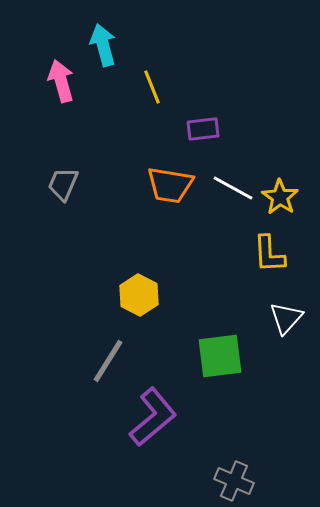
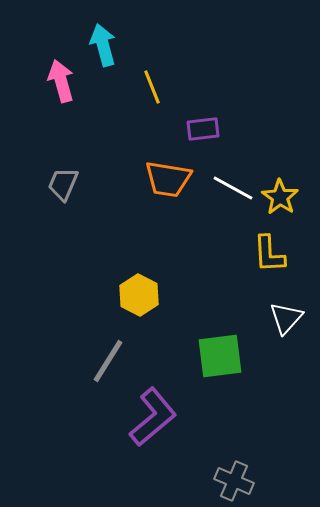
orange trapezoid: moved 2 px left, 6 px up
